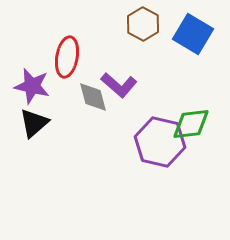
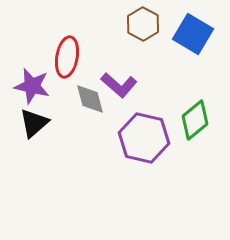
gray diamond: moved 3 px left, 2 px down
green diamond: moved 4 px right, 4 px up; rotated 33 degrees counterclockwise
purple hexagon: moved 16 px left, 4 px up
